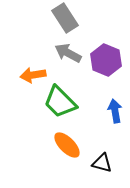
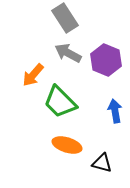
orange arrow: rotated 40 degrees counterclockwise
orange ellipse: rotated 28 degrees counterclockwise
